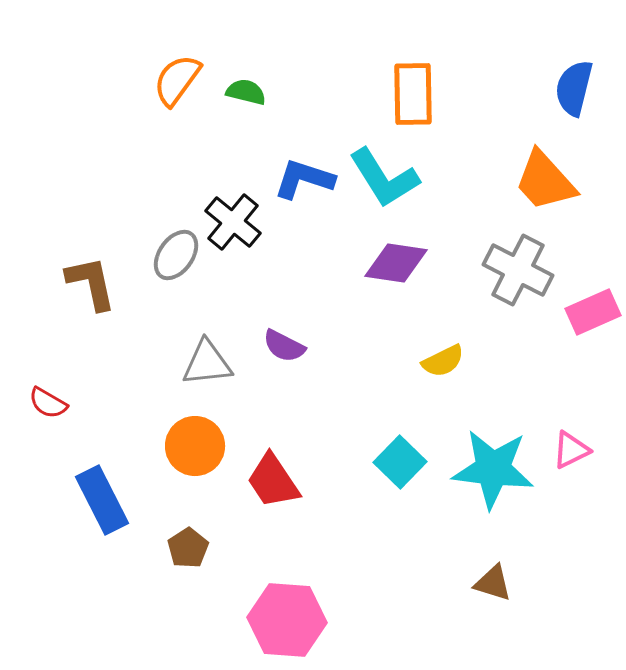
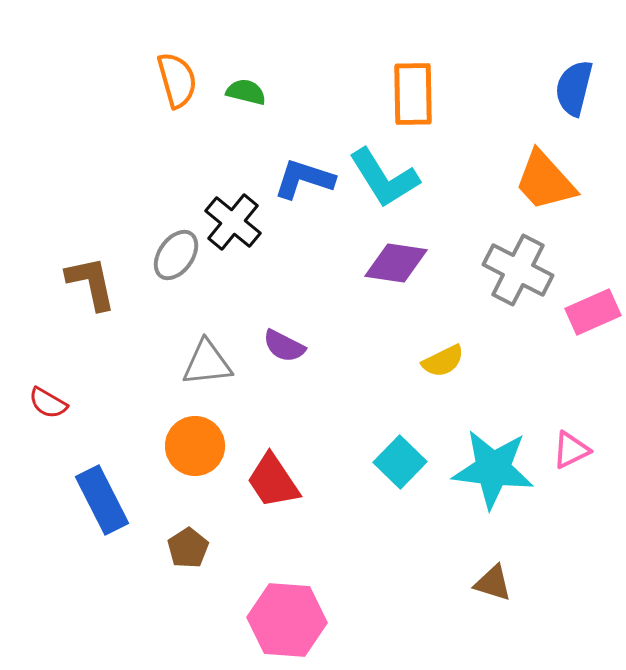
orange semicircle: rotated 128 degrees clockwise
